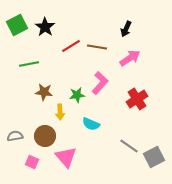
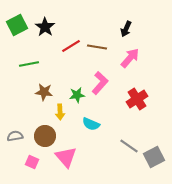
pink arrow: rotated 15 degrees counterclockwise
